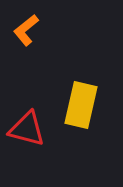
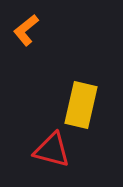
red triangle: moved 25 px right, 21 px down
